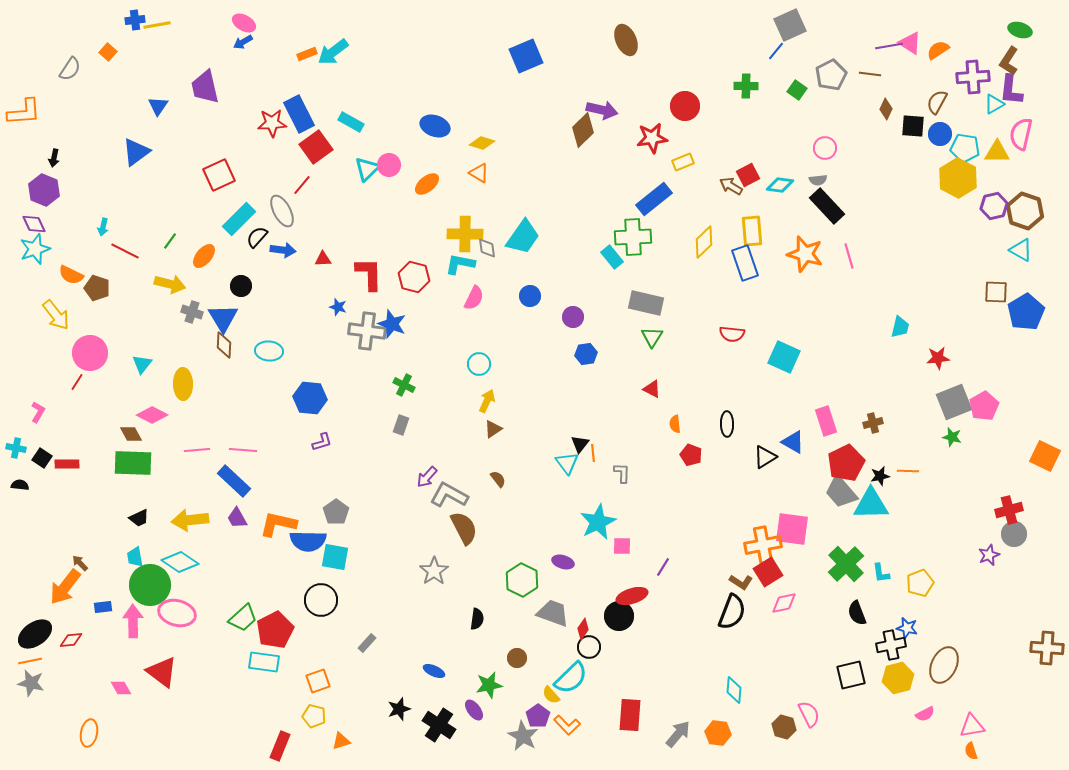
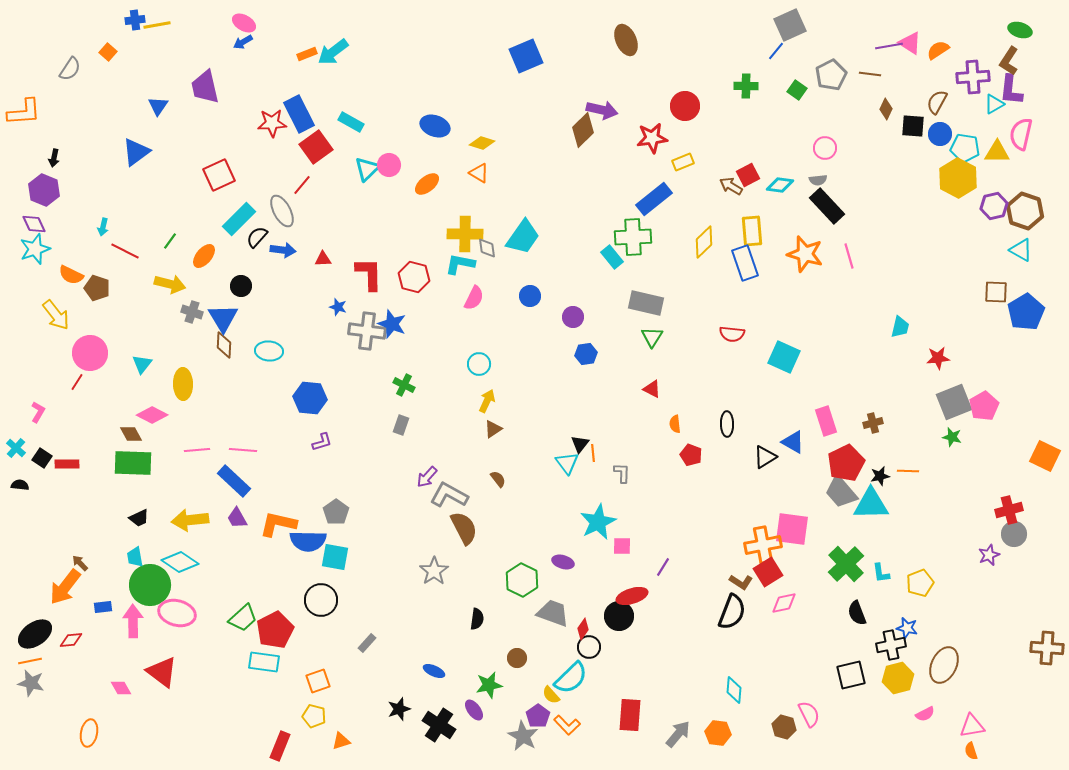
cyan cross at (16, 448): rotated 30 degrees clockwise
